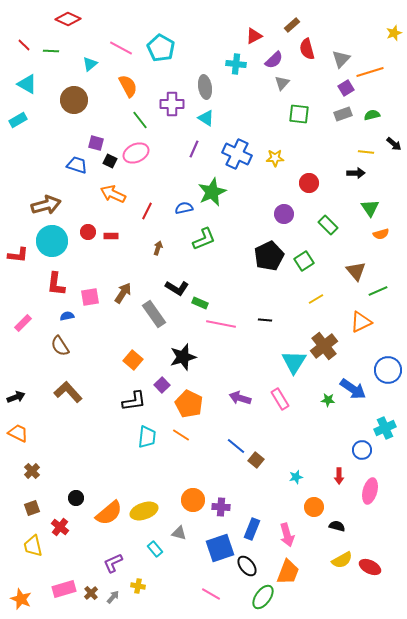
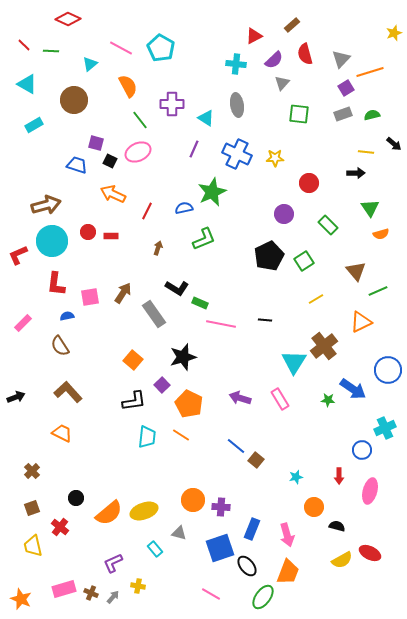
red semicircle at (307, 49): moved 2 px left, 5 px down
gray ellipse at (205, 87): moved 32 px right, 18 px down
cyan rectangle at (18, 120): moved 16 px right, 5 px down
pink ellipse at (136, 153): moved 2 px right, 1 px up
red L-shape at (18, 255): rotated 150 degrees clockwise
orange trapezoid at (18, 433): moved 44 px right
red ellipse at (370, 567): moved 14 px up
brown cross at (91, 593): rotated 24 degrees counterclockwise
